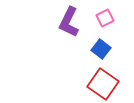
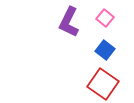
pink square: rotated 24 degrees counterclockwise
blue square: moved 4 px right, 1 px down
